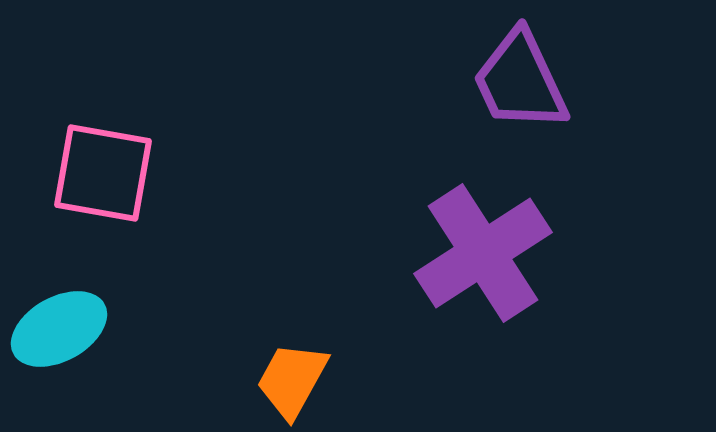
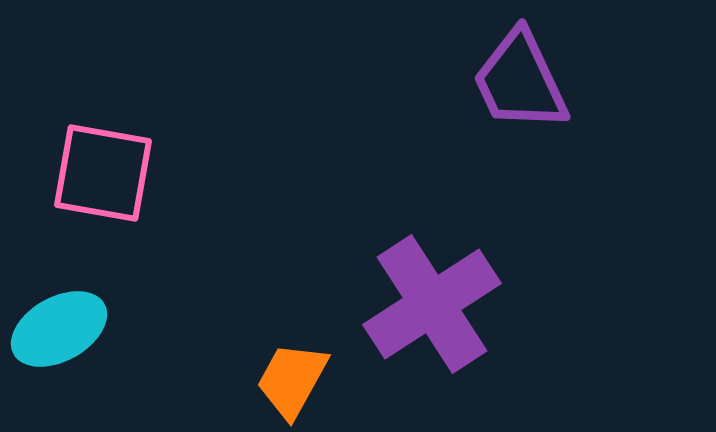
purple cross: moved 51 px left, 51 px down
